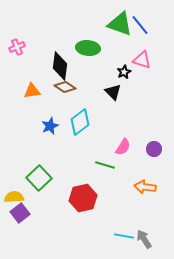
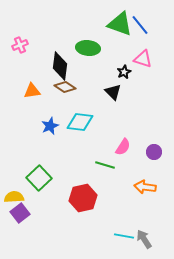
pink cross: moved 3 px right, 2 px up
pink triangle: moved 1 px right, 1 px up
cyan diamond: rotated 44 degrees clockwise
purple circle: moved 3 px down
